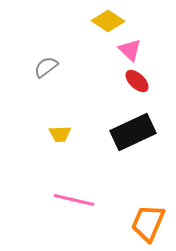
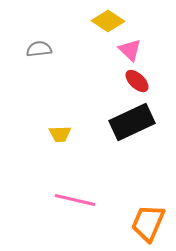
gray semicircle: moved 7 px left, 18 px up; rotated 30 degrees clockwise
black rectangle: moved 1 px left, 10 px up
pink line: moved 1 px right
